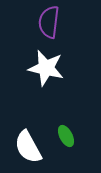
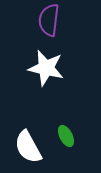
purple semicircle: moved 2 px up
